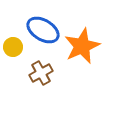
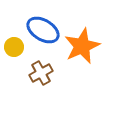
yellow circle: moved 1 px right
